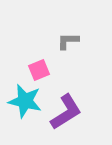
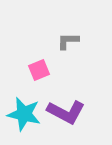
cyan star: moved 1 px left, 13 px down
purple L-shape: rotated 60 degrees clockwise
